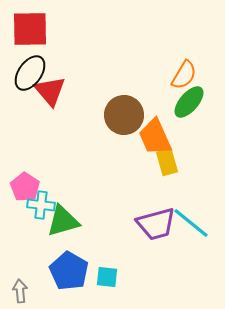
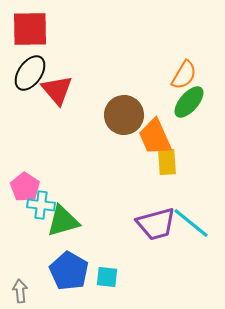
red triangle: moved 7 px right, 1 px up
yellow rectangle: rotated 12 degrees clockwise
